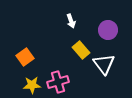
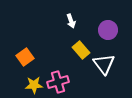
yellow star: moved 2 px right
